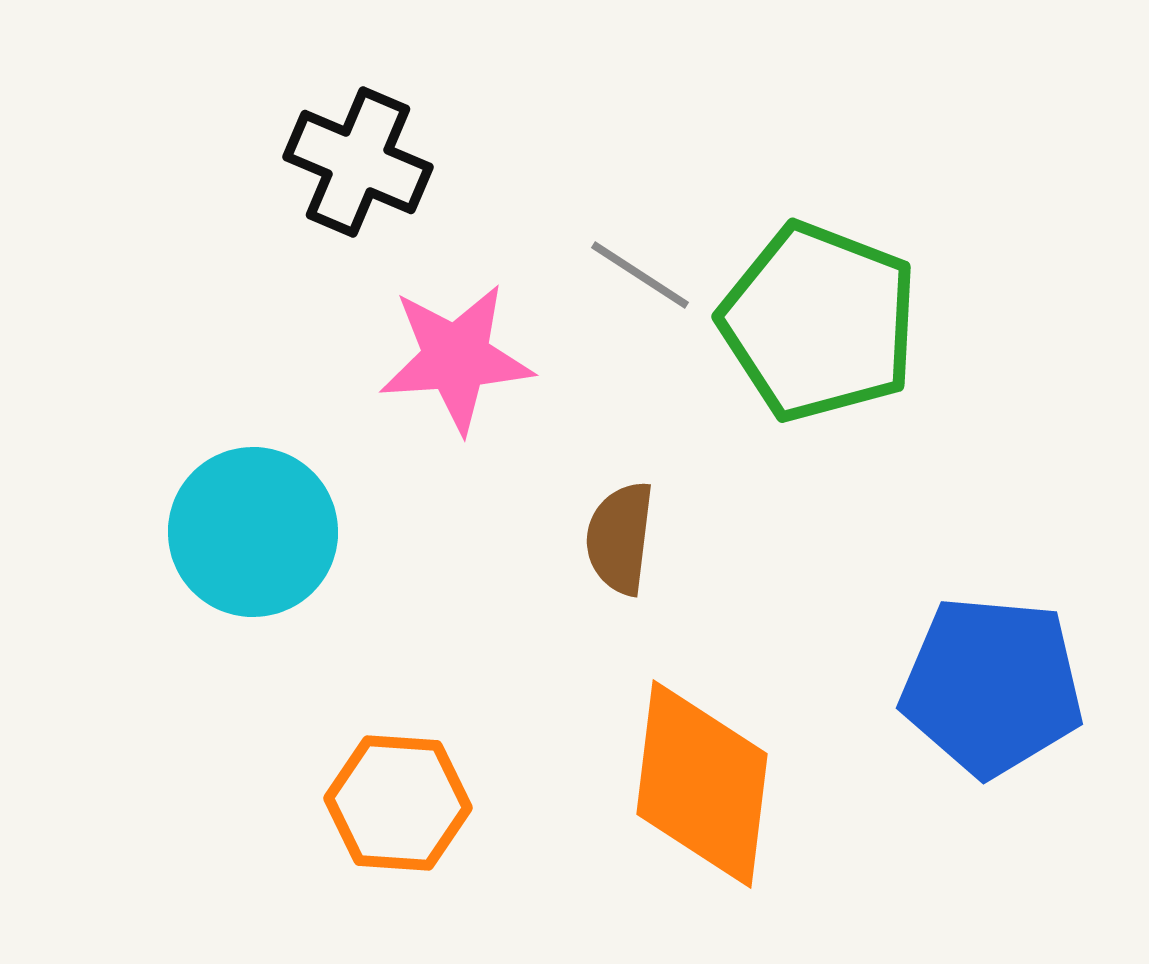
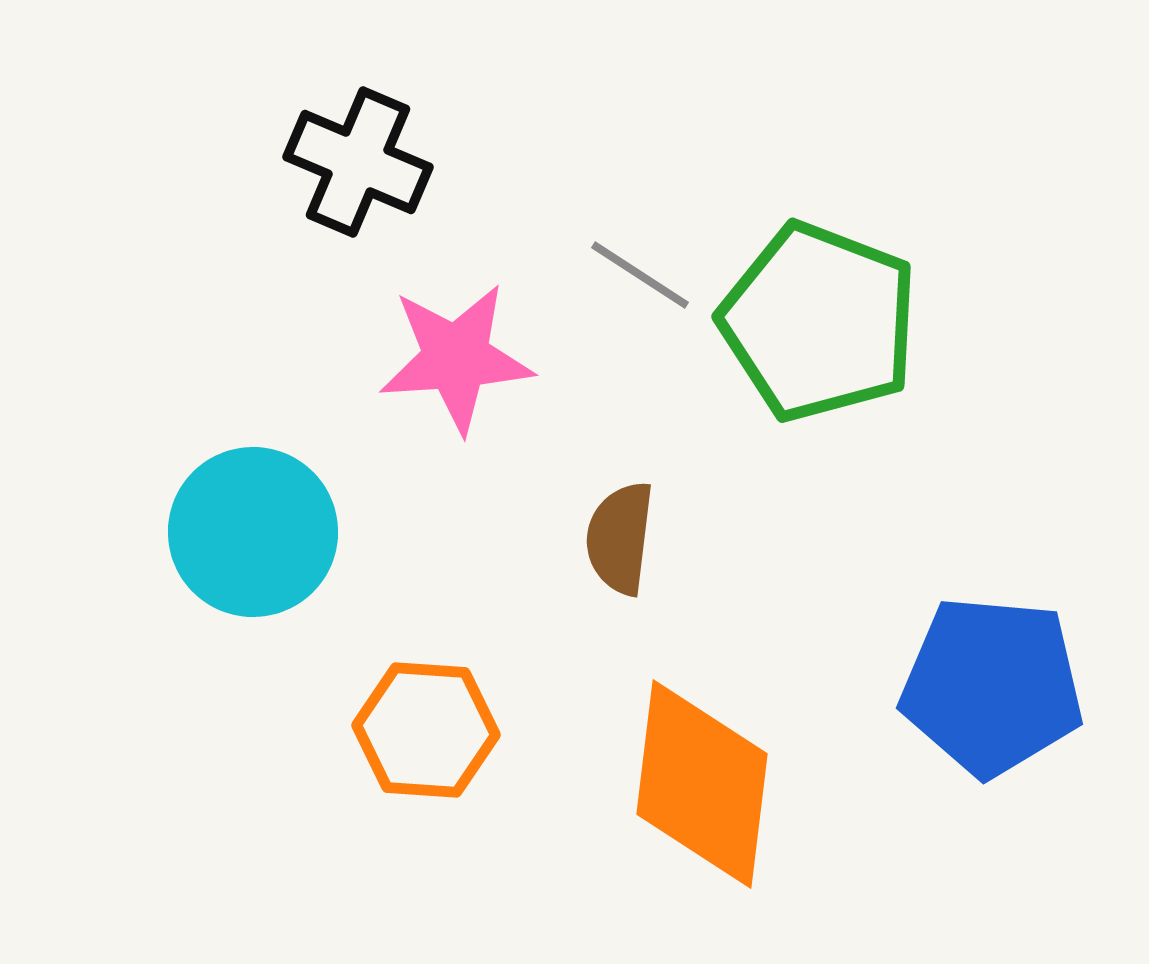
orange hexagon: moved 28 px right, 73 px up
